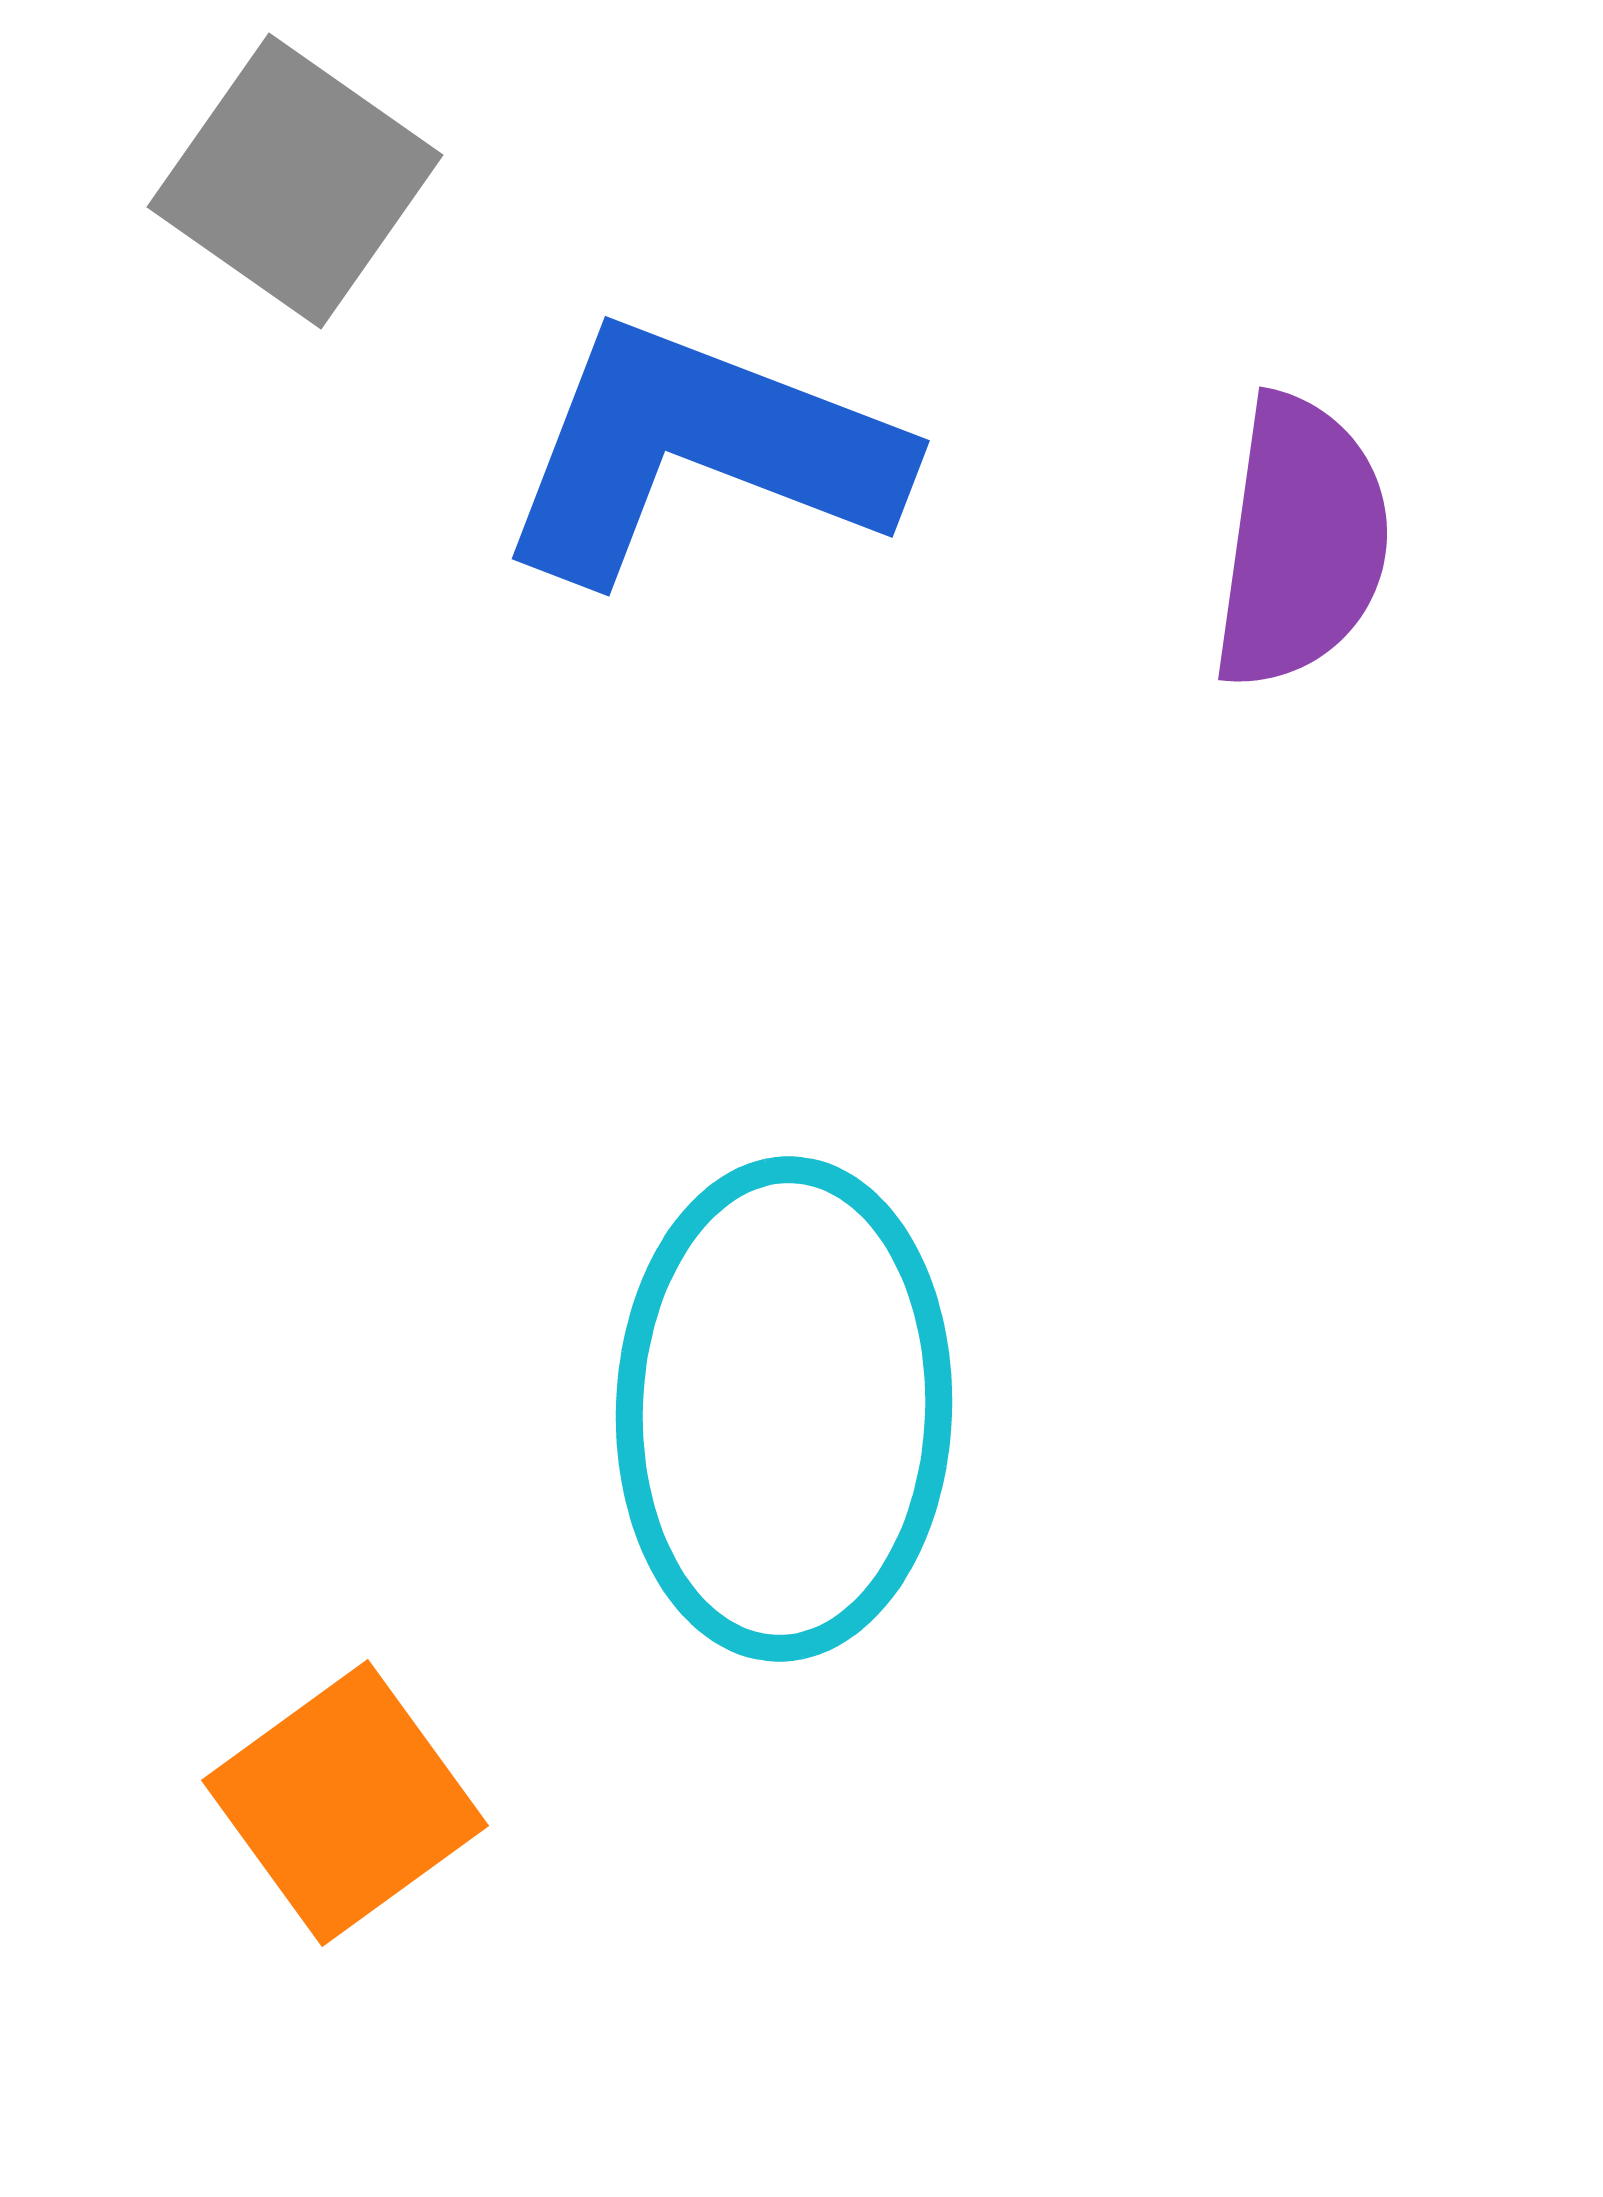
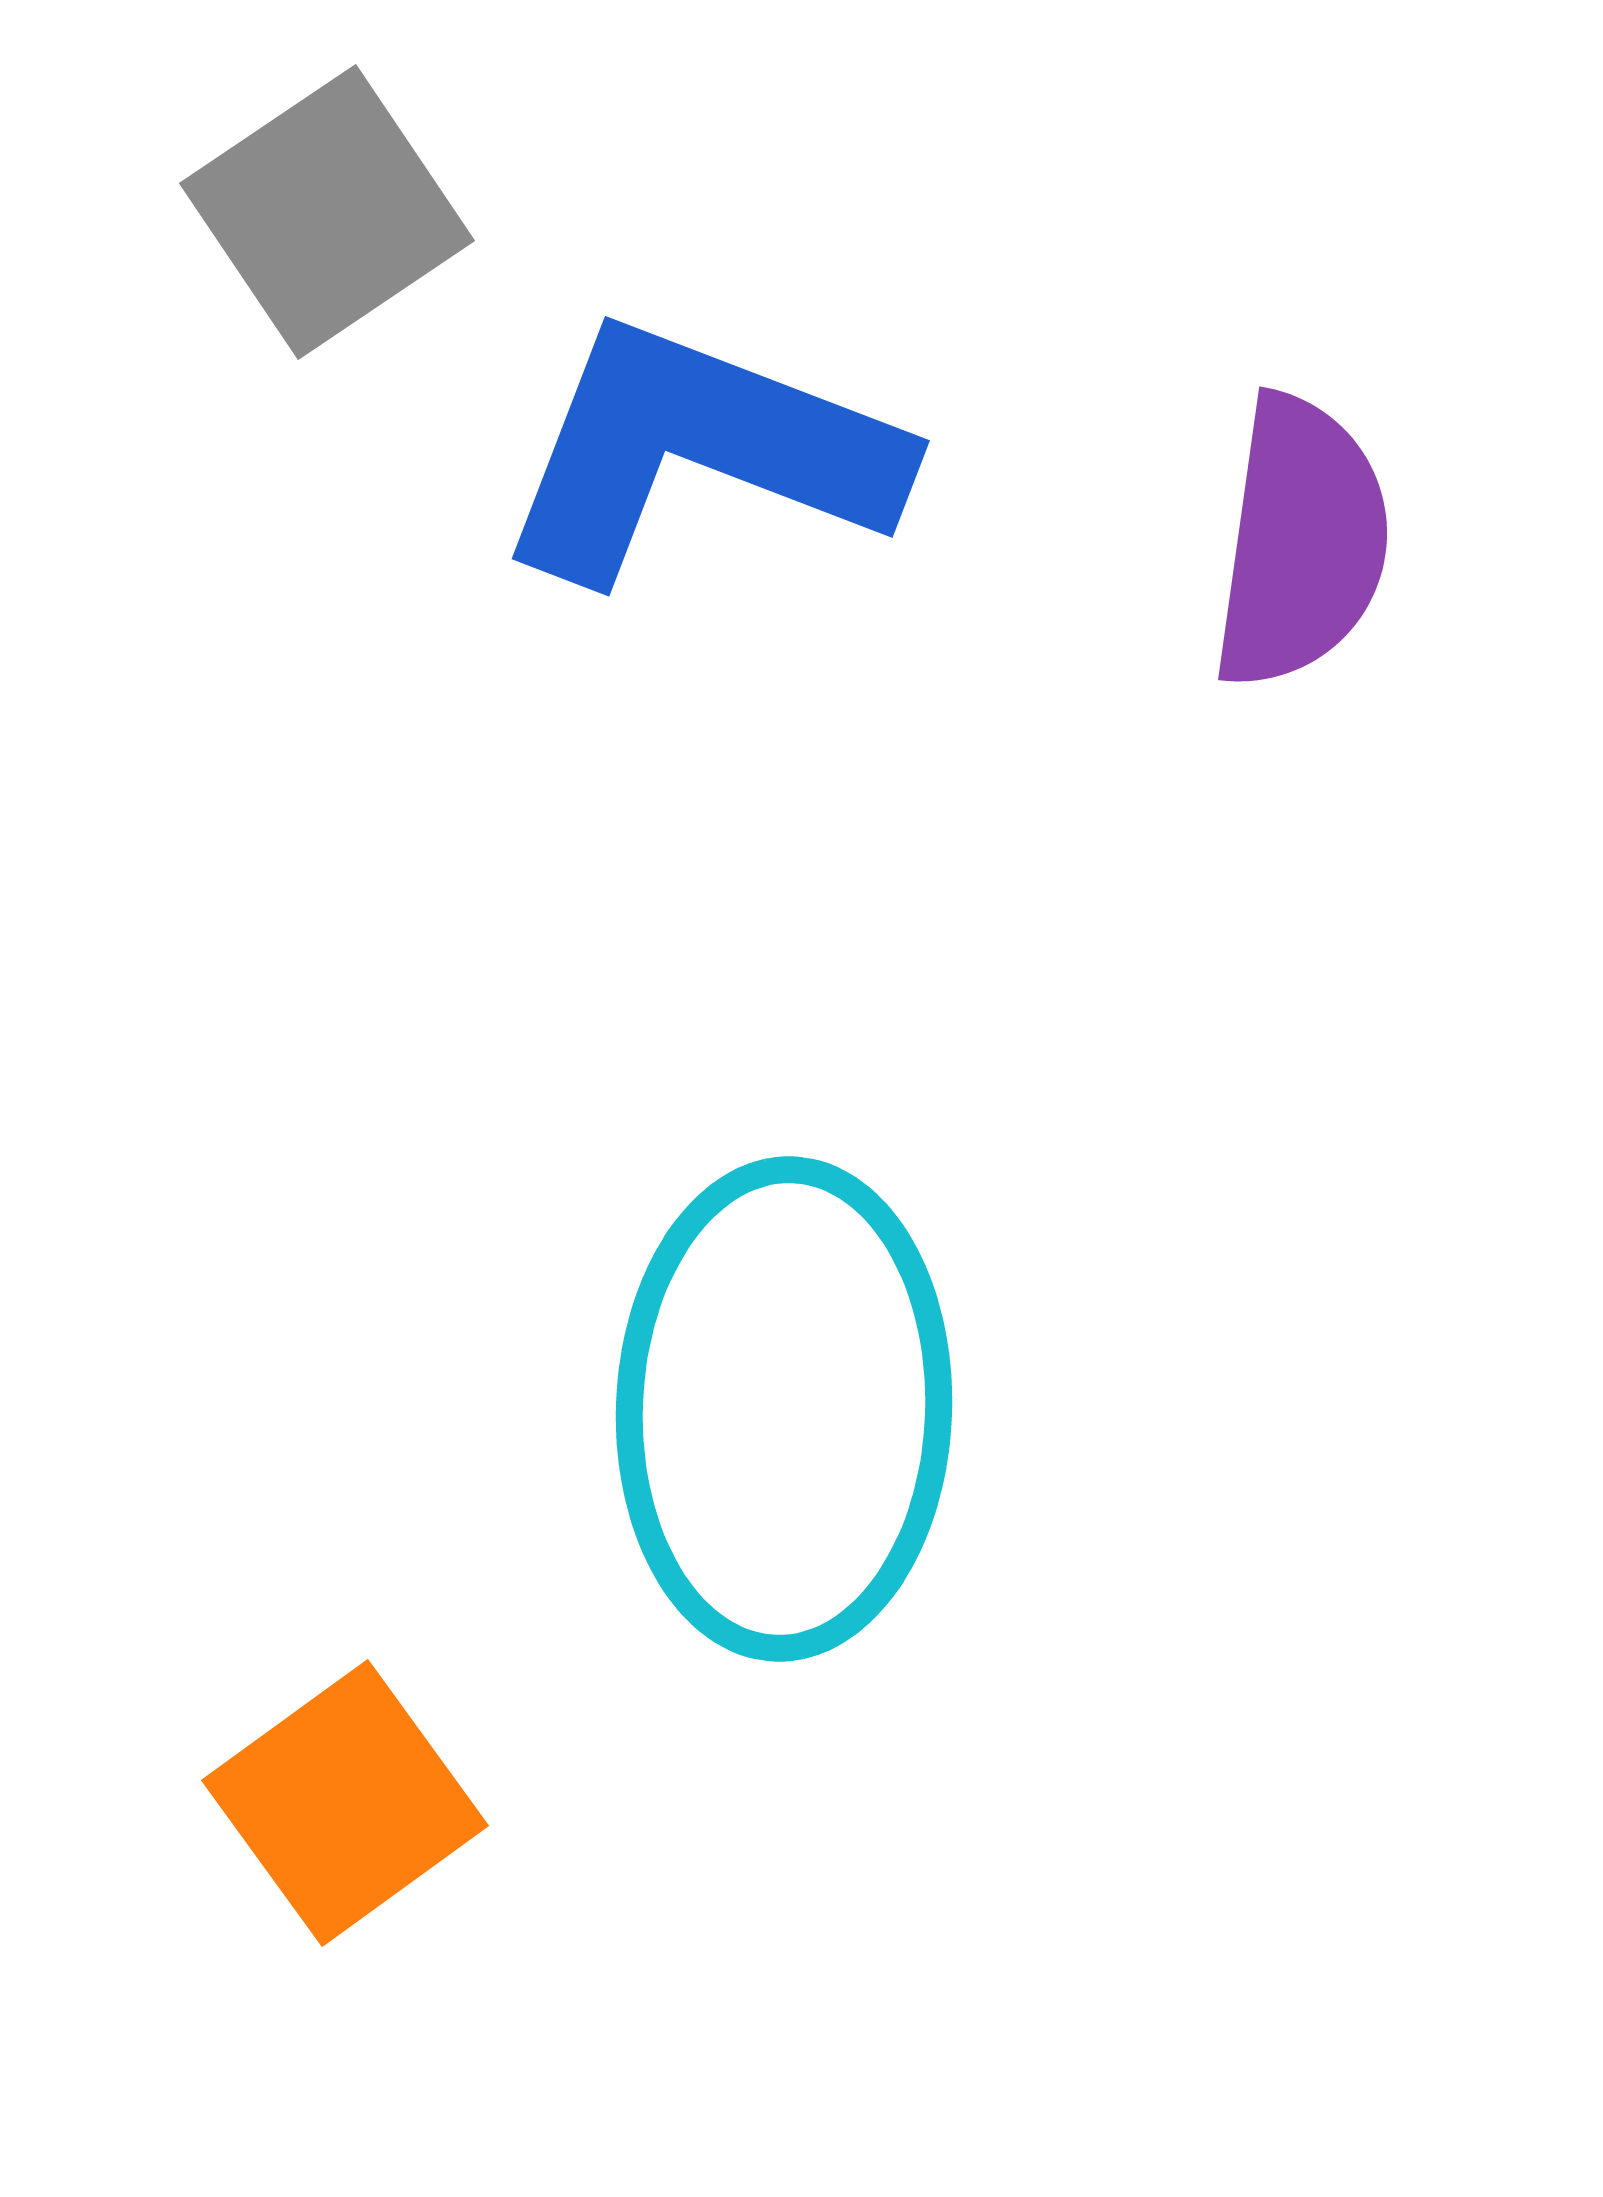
gray square: moved 32 px right, 31 px down; rotated 21 degrees clockwise
